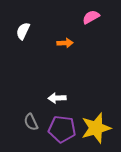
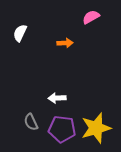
white semicircle: moved 3 px left, 2 px down
